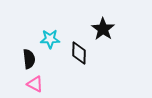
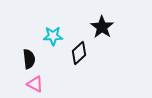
black star: moved 1 px left, 2 px up
cyan star: moved 3 px right, 3 px up
black diamond: rotated 45 degrees clockwise
